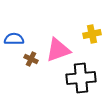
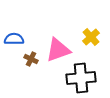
yellow cross: moved 1 px left, 3 px down; rotated 30 degrees counterclockwise
